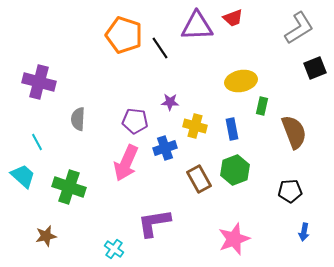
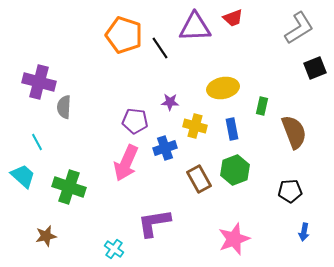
purple triangle: moved 2 px left, 1 px down
yellow ellipse: moved 18 px left, 7 px down
gray semicircle: moved 14 px left, 12 px up
